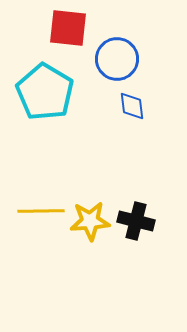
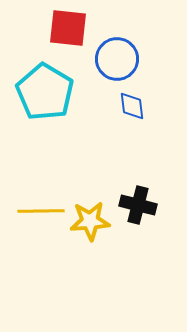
black cross: moved 2 px right, 16 px up
